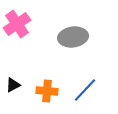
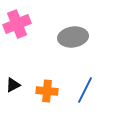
pink cross: rotated 12 degrees clockwise
blue line: rotated 16 degrees counterclockwise
